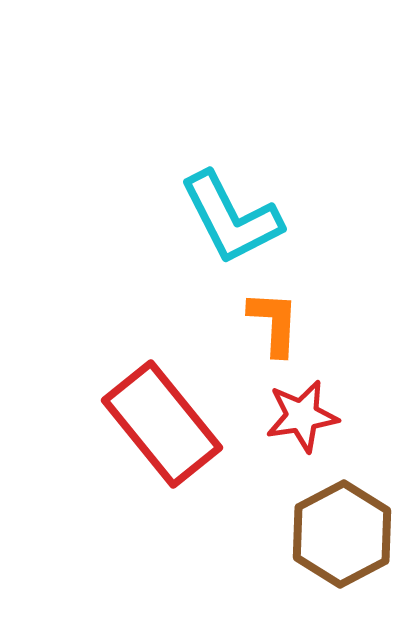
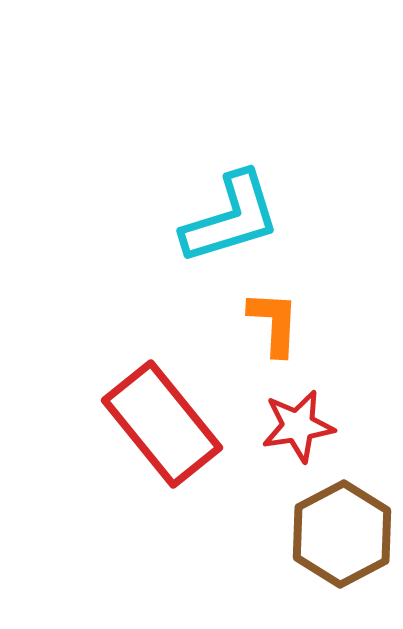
cyan L-shape: rotated 80 degrees counterclockwise
red star: moved 4 px left, 10 px down
